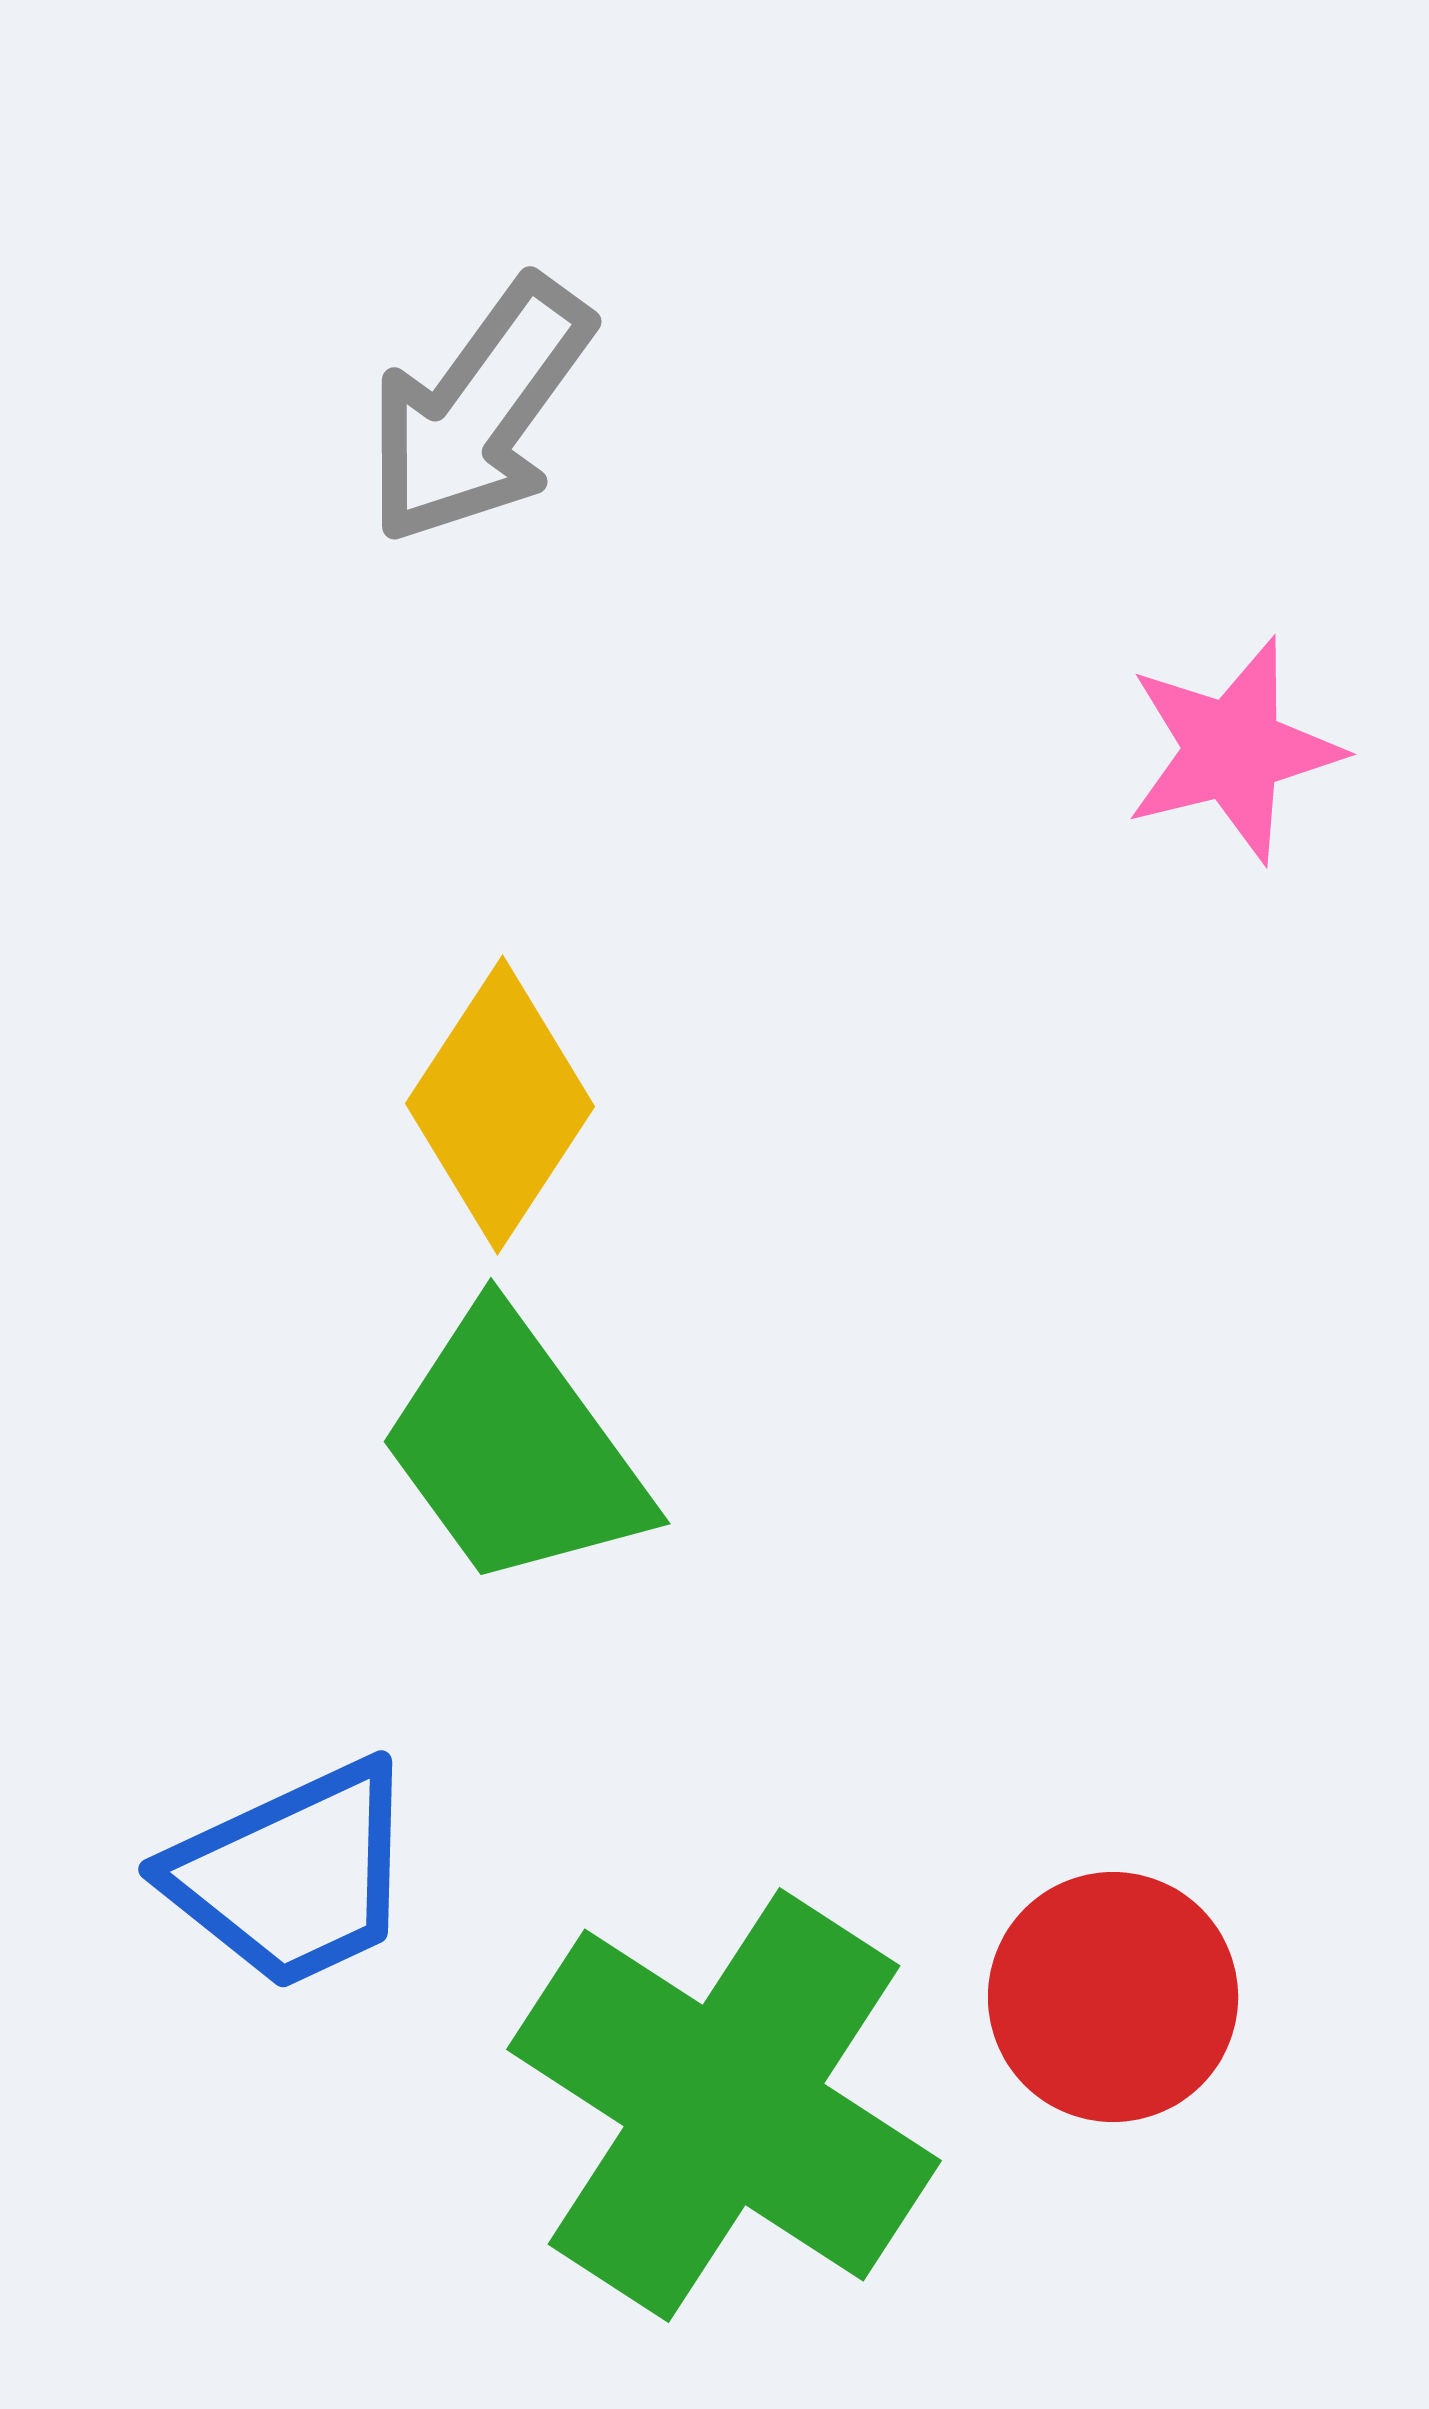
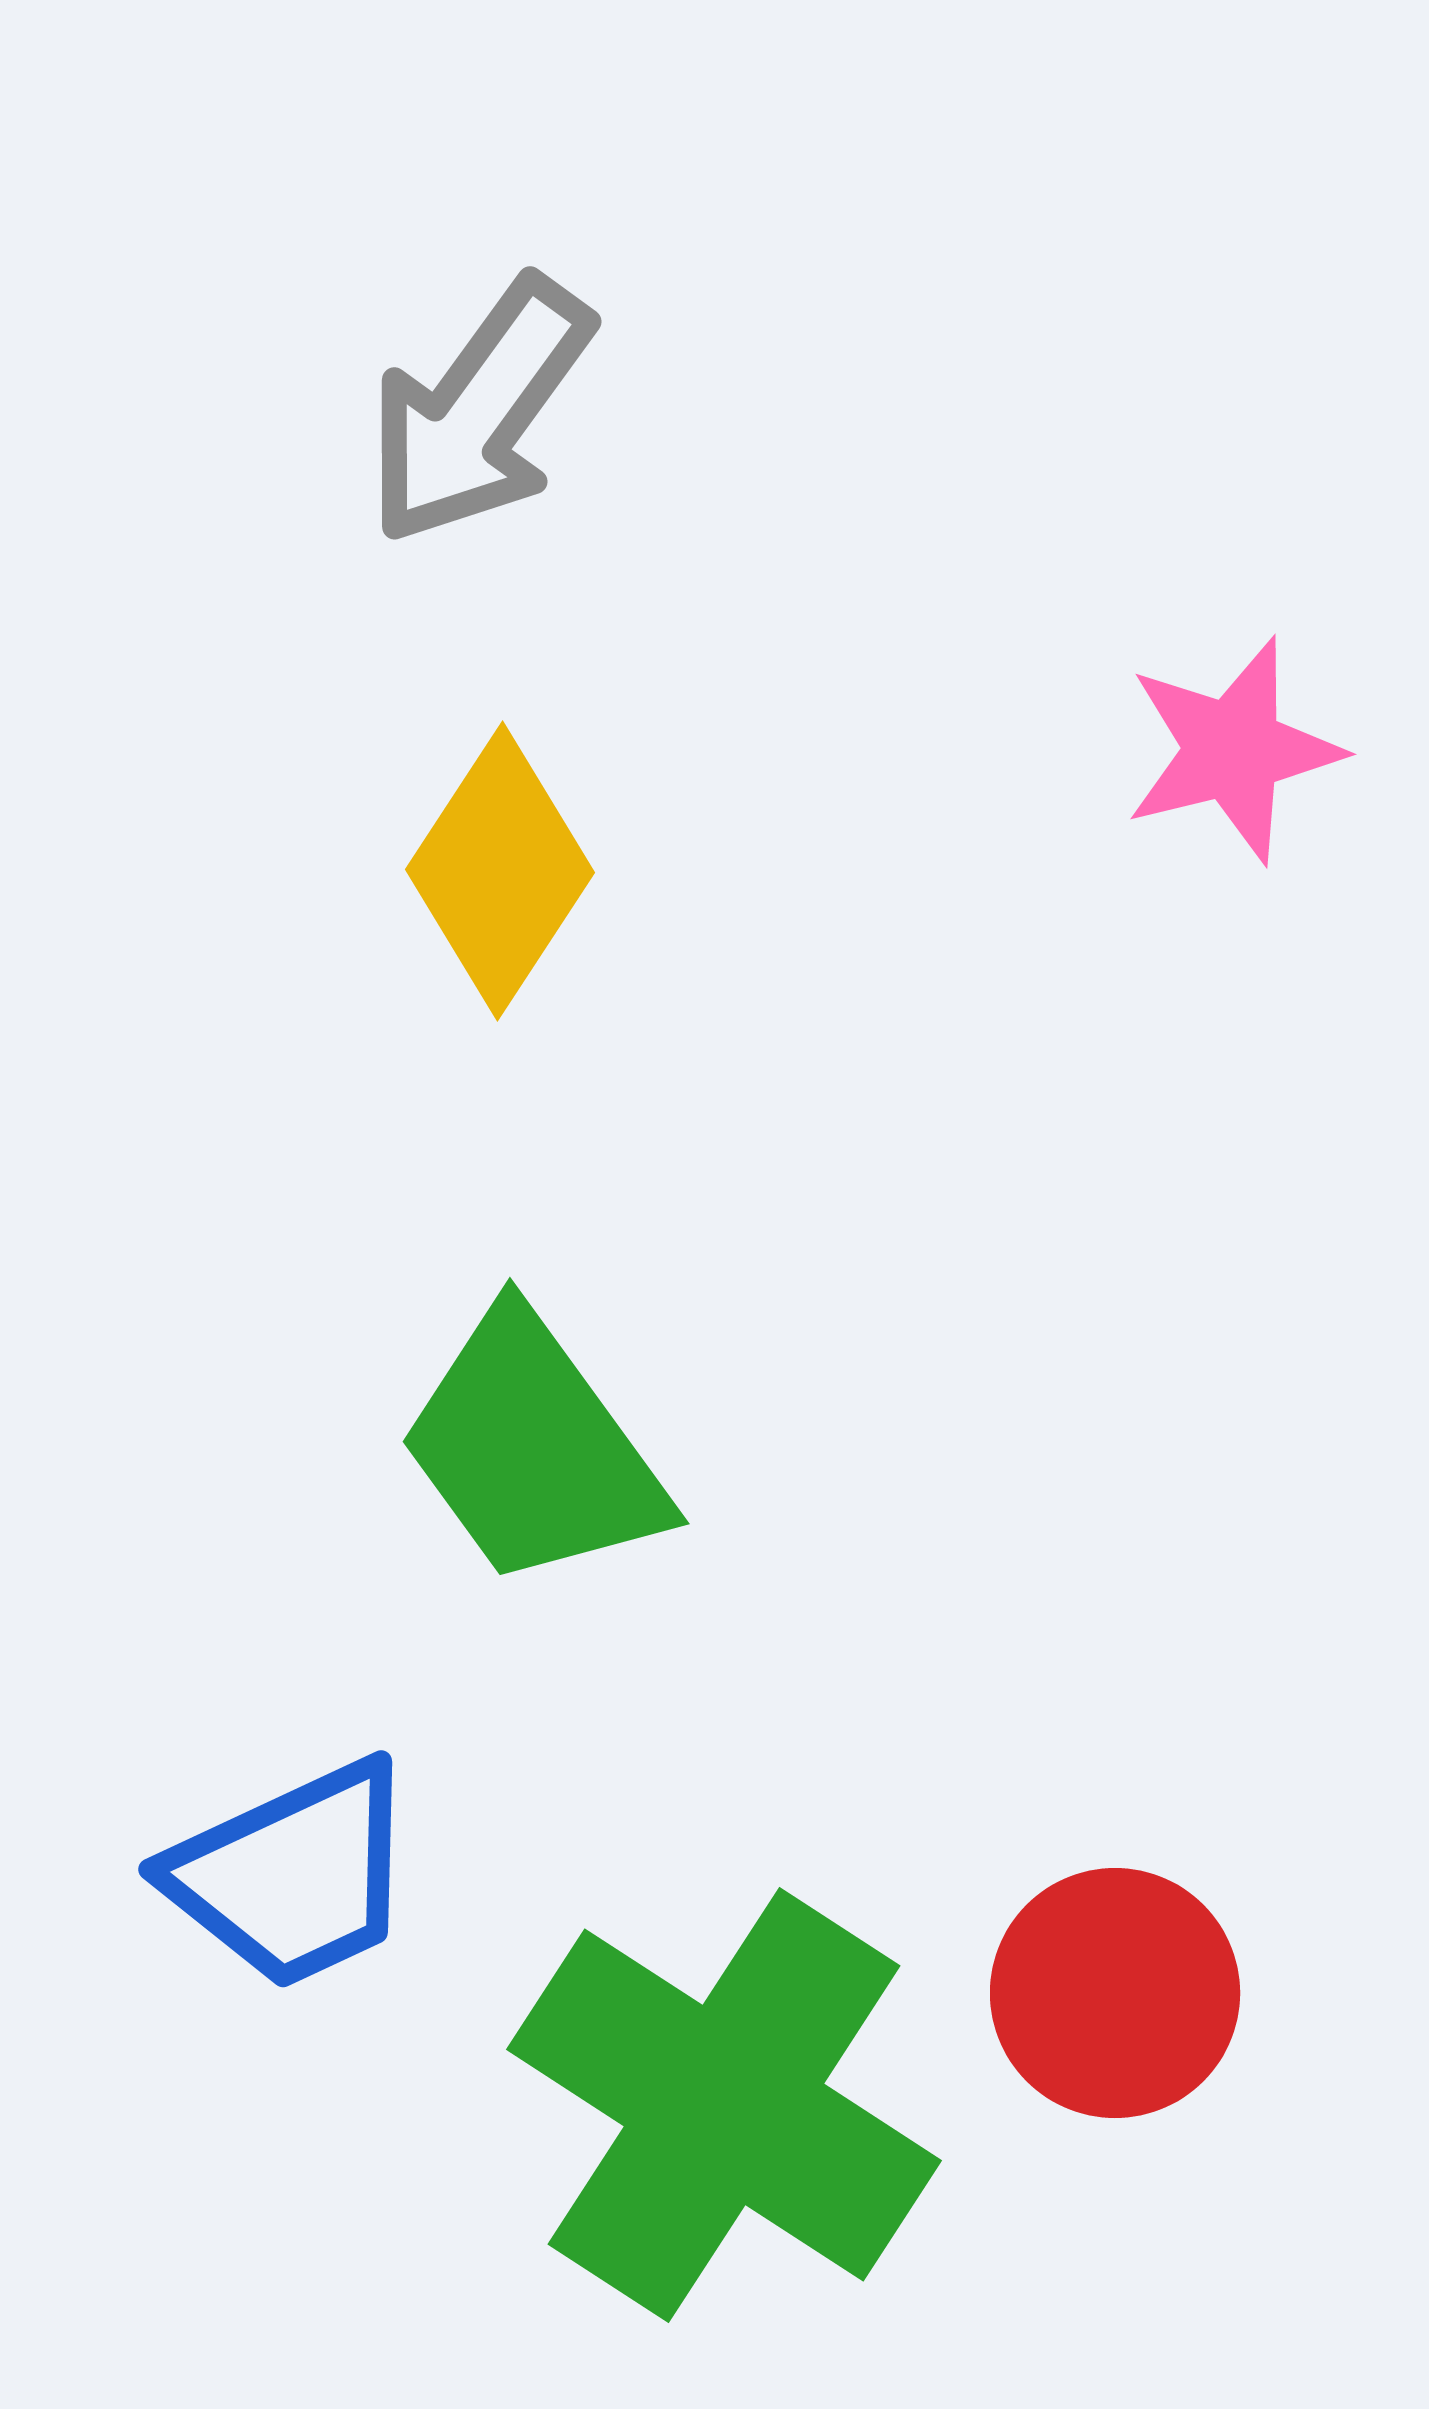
yellow diamond: moved 234 px up
green trapezoid: moved 19 px right
red circle: moved 2 px right, 4 px up
